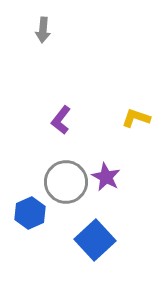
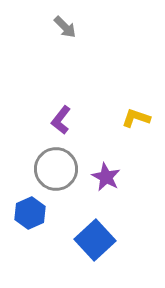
gray arrow: moved 22 px right, 3 px up; rotated 50 degrees counterclockwise
gray circle: moved 10 px left, 13 px up
